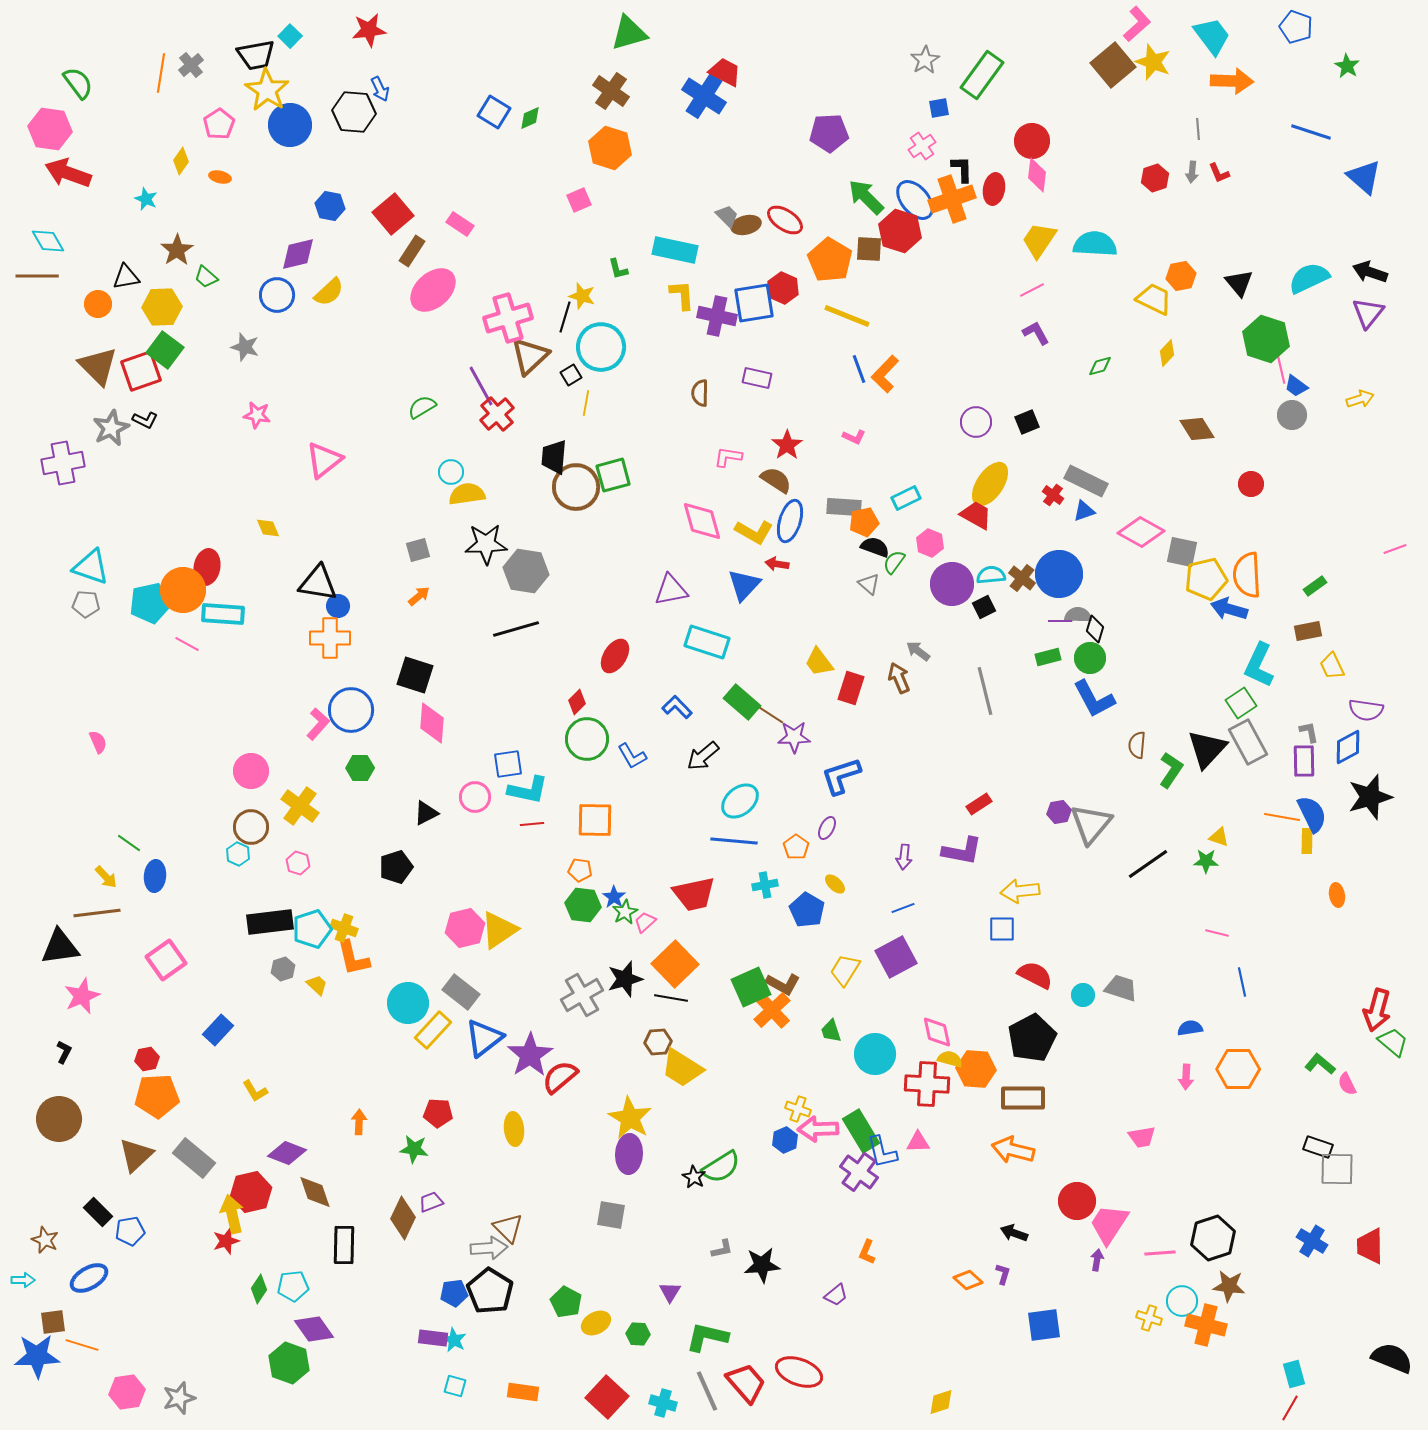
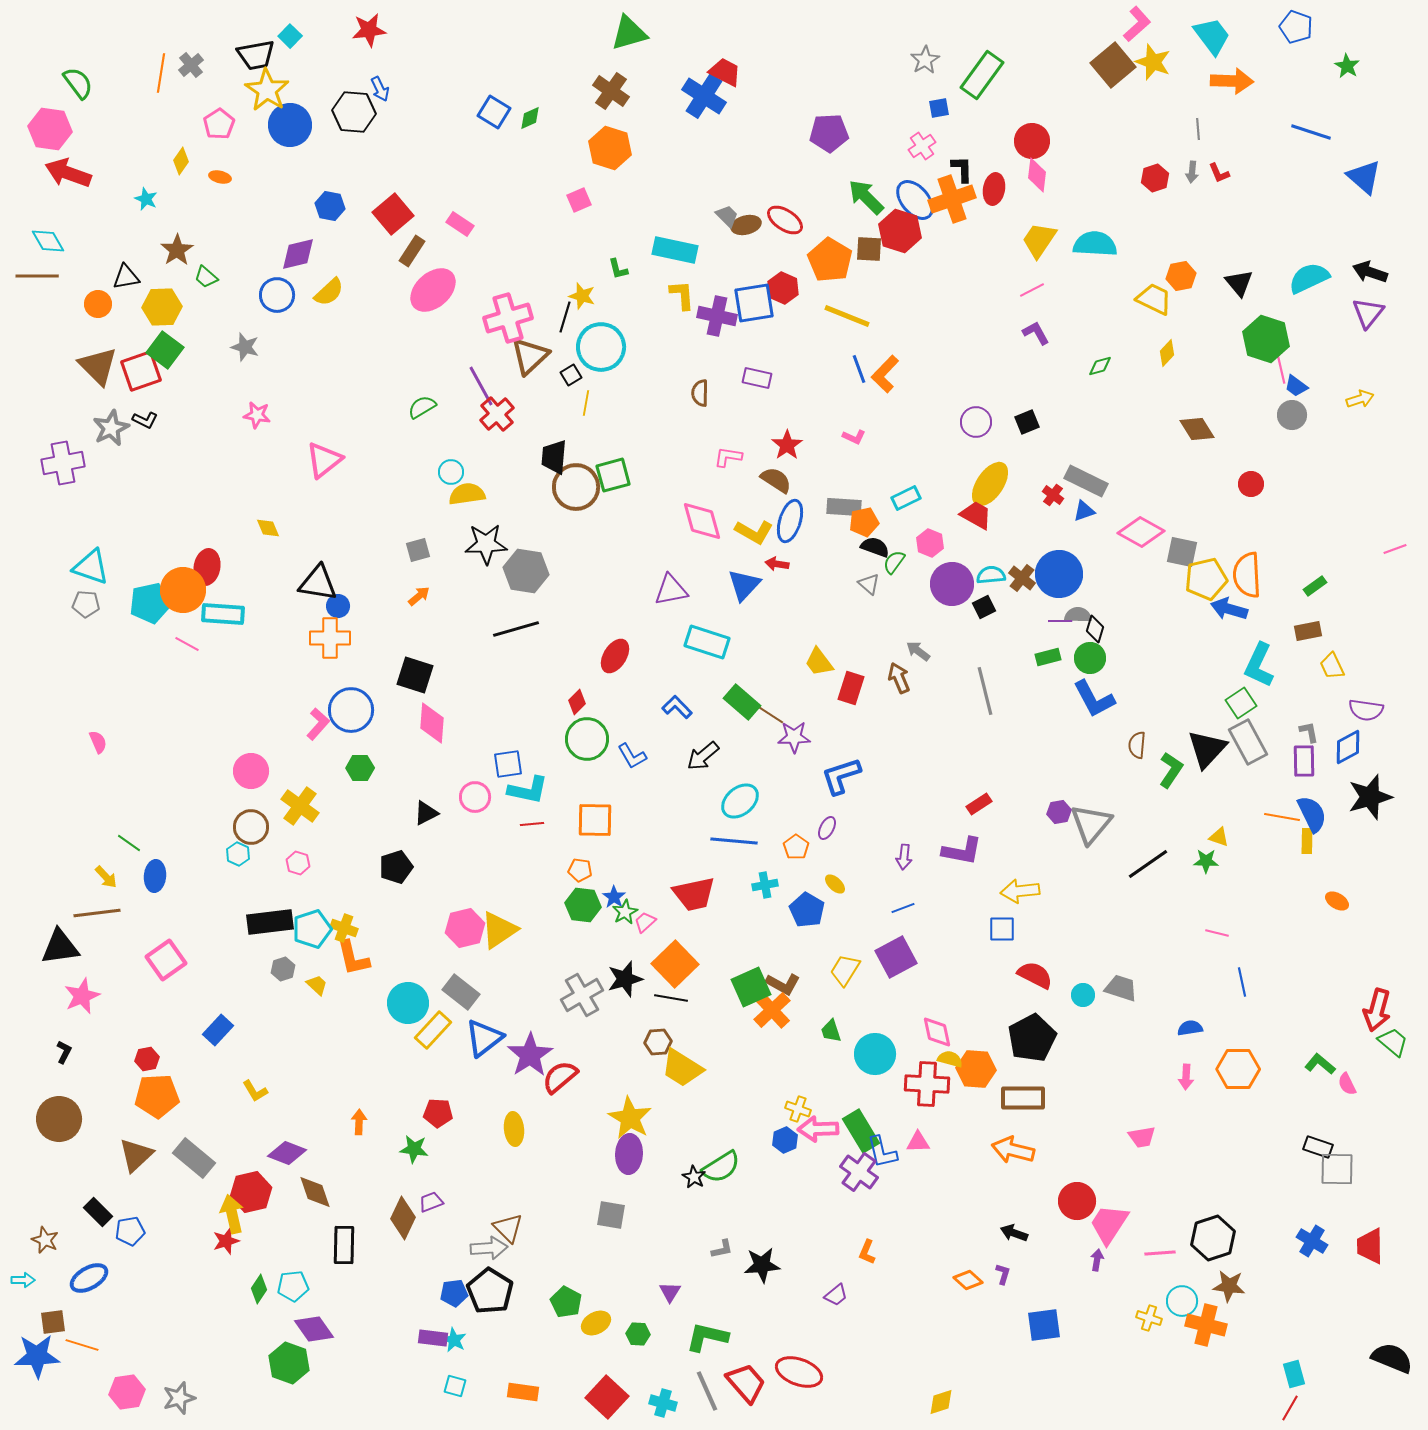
orange ellipse at (1337, 895): moved 6 px down; rotated 50 degrees counterclockwise
